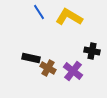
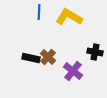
blue line: rotated 35 degrees clockwise
black cross: moved 3 px right, 1 px down
brown cross: moved 11 px up; rotated 14 degrees clockwise
